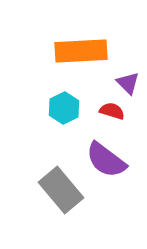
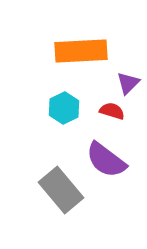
purple triangle: rotated 30 degrees clockwise
